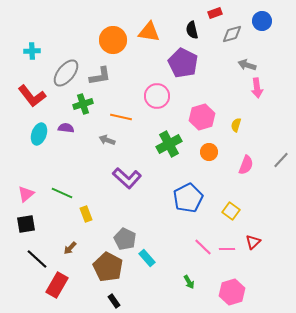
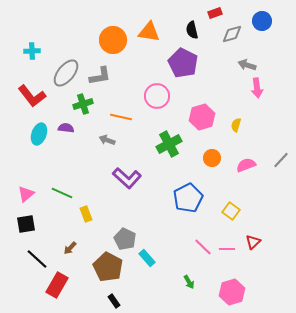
orange circle at (209, 152): moved 3 px right, 6 px down
pink semicircle at (246, 165): rotated 132 degrees counterclockwise
